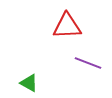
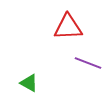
red triangle: moved 1 px right, 1 px down
